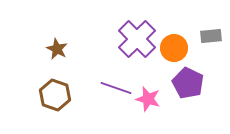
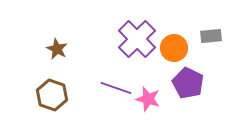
brown hexagon: moved 3 px left
